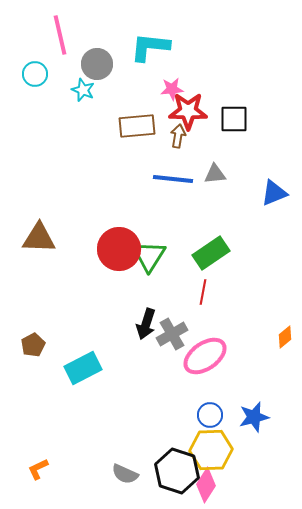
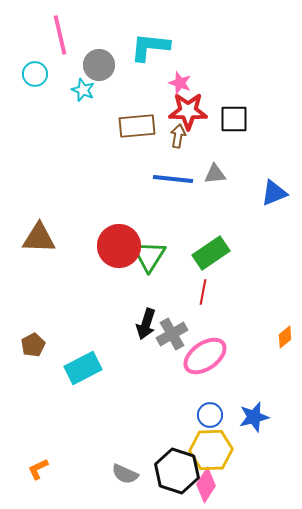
gray circle: moved 2 px right, 1 px down
pink star: moved 8 px right, 6 px up; rotated 25 degrees clockwise
red circle: moved 3 px up
